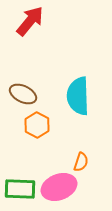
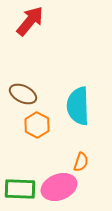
cyan semicircle: moved 10 px down
